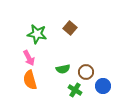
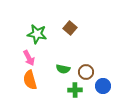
green semicircle: rotated 24 degrees clockwise
green cross: rotated 32 degrees counterclockwise
